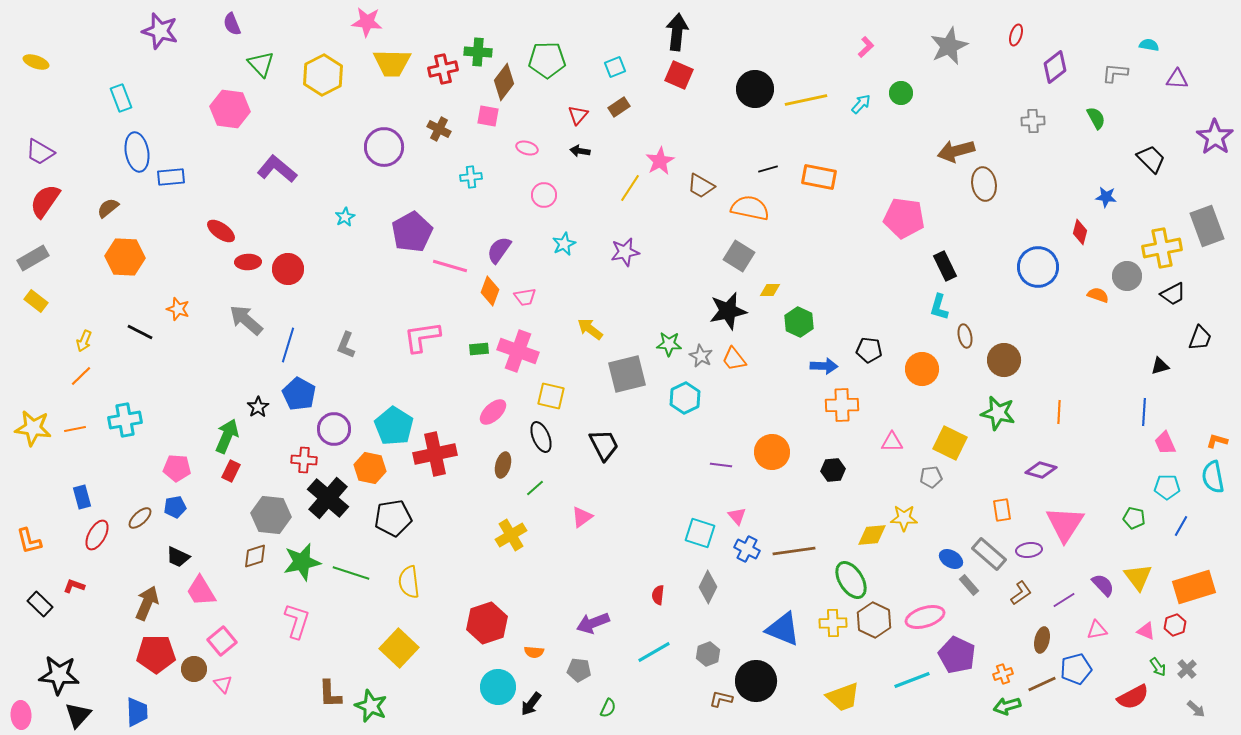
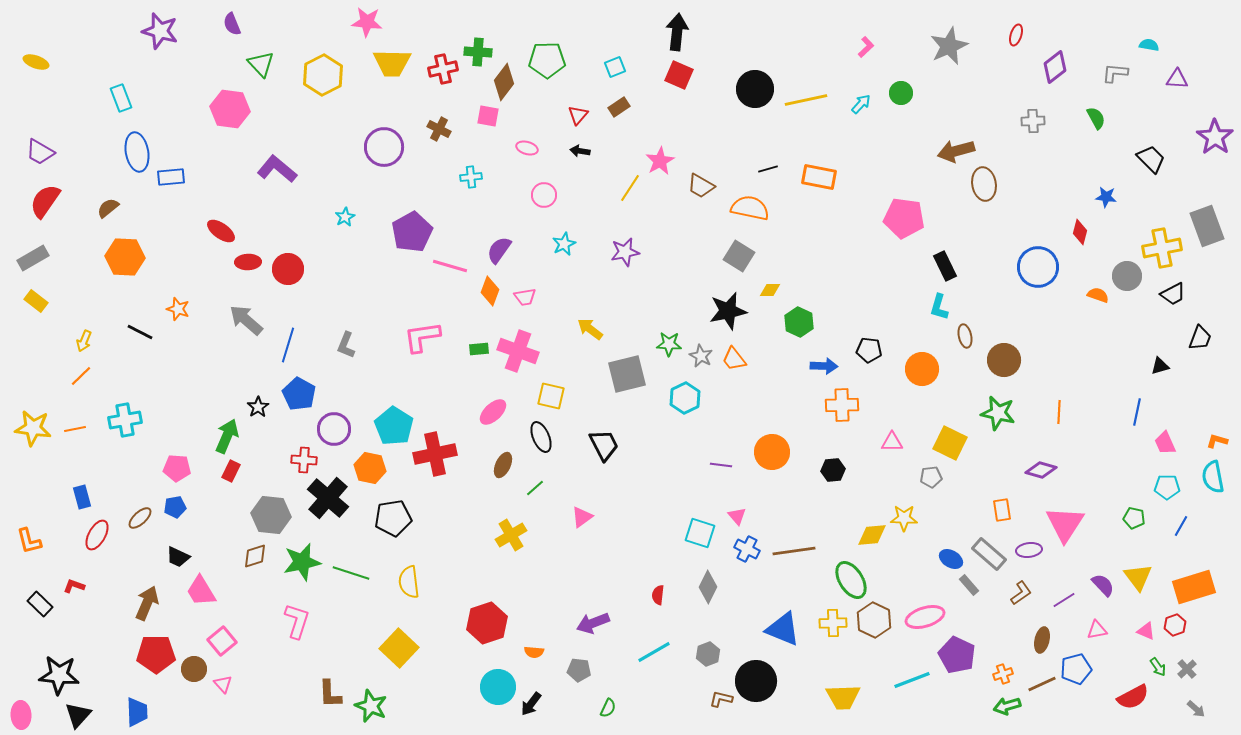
blue line at (1144, 412): moved 7 px left; rotated 8 degrees clockwise
brown ellipse at (503, 465): rotated 10 degrees clockwise
yellow trapezoid at (843, 697): rotated 18 degrees clockwise
